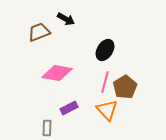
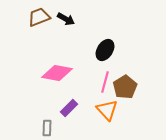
brown trapezoid: moved 15 px up
purple rectangle: rotated 18 degrees counterclockwise
